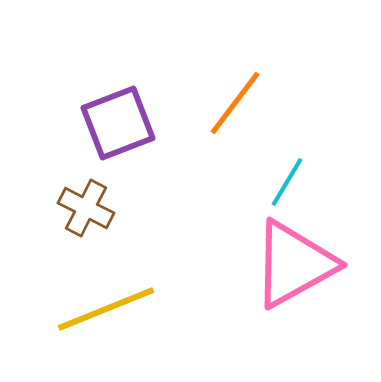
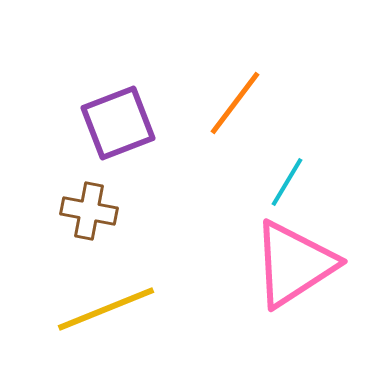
brown cross: moved 3 px right, 3 px down; rotated 16 degrees counterclockwise
pink triangle: rotated 4 degrees counterclockwise
